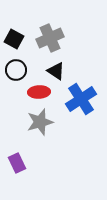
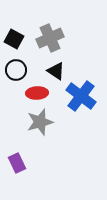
red ellipse: moved 2 px left, 1 px down
blue cross: moved 3 px up; rotated 20 degrees counterclockwise
